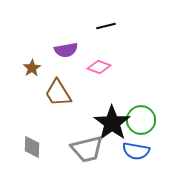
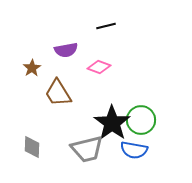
blue semicircle: moved 2 px left, 1 px up
